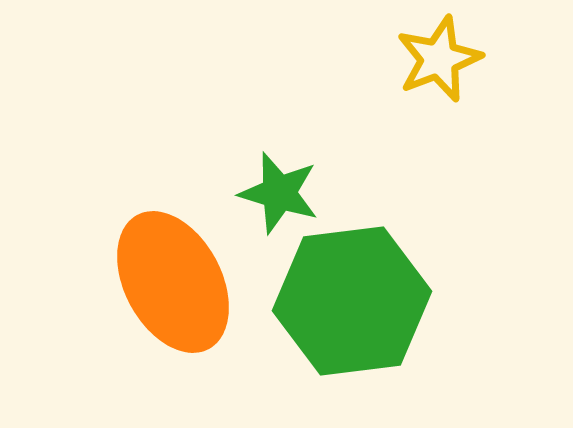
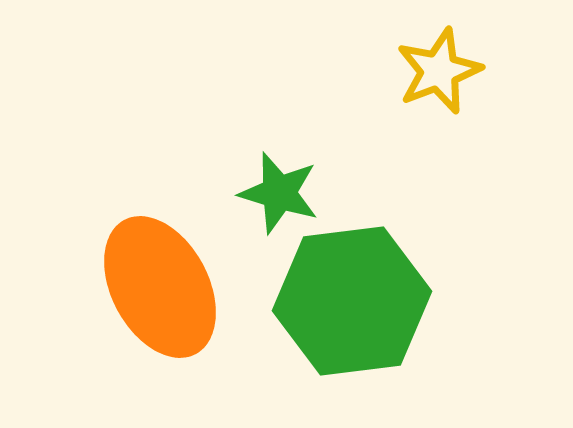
yellow star: moved 12 px down
orange ellipse: moved 13 px left, 5 px down
